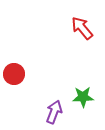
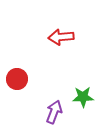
red arrow: moved 21 px left, 9 px down; rotated 55 degrees counterclockwise
red circle: moved 3 px right, 5 px down
